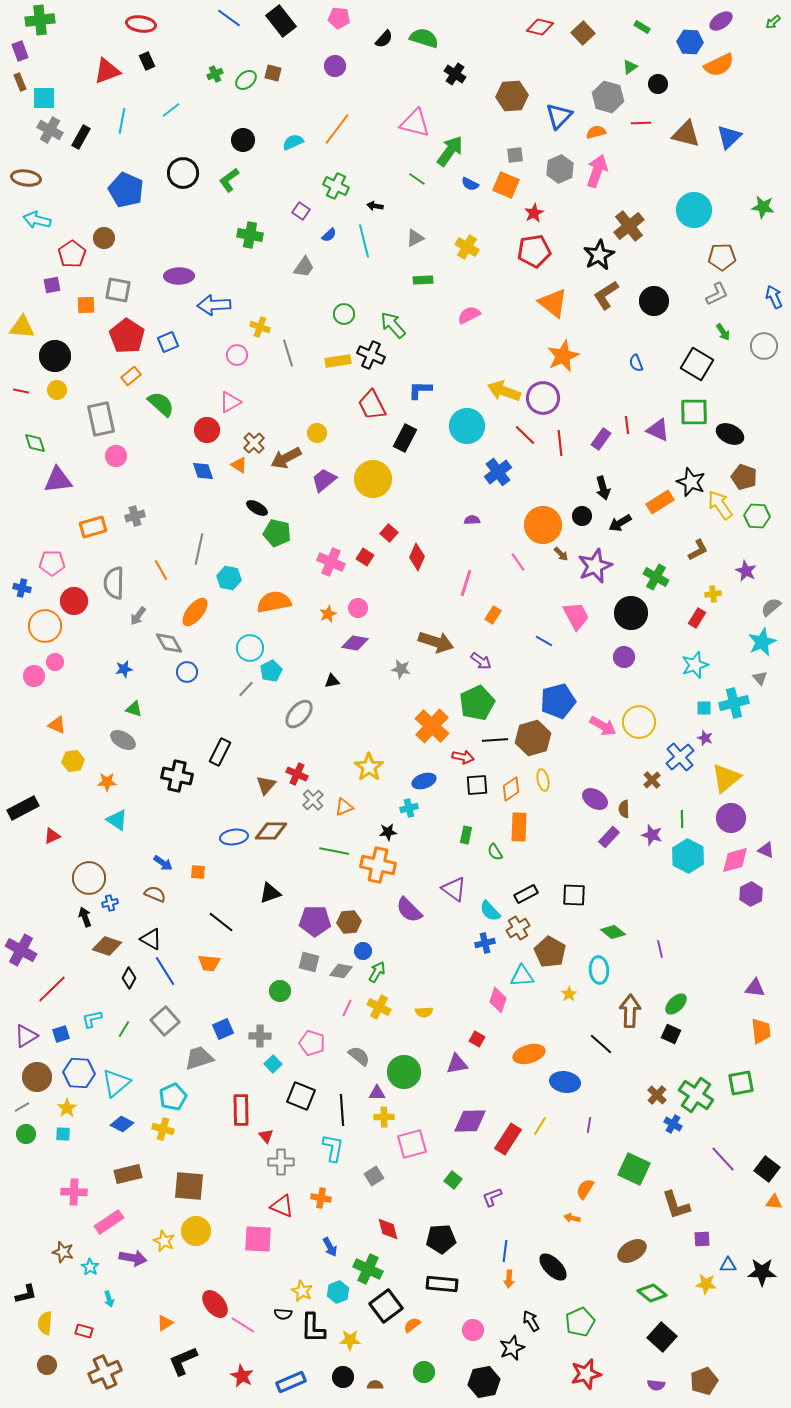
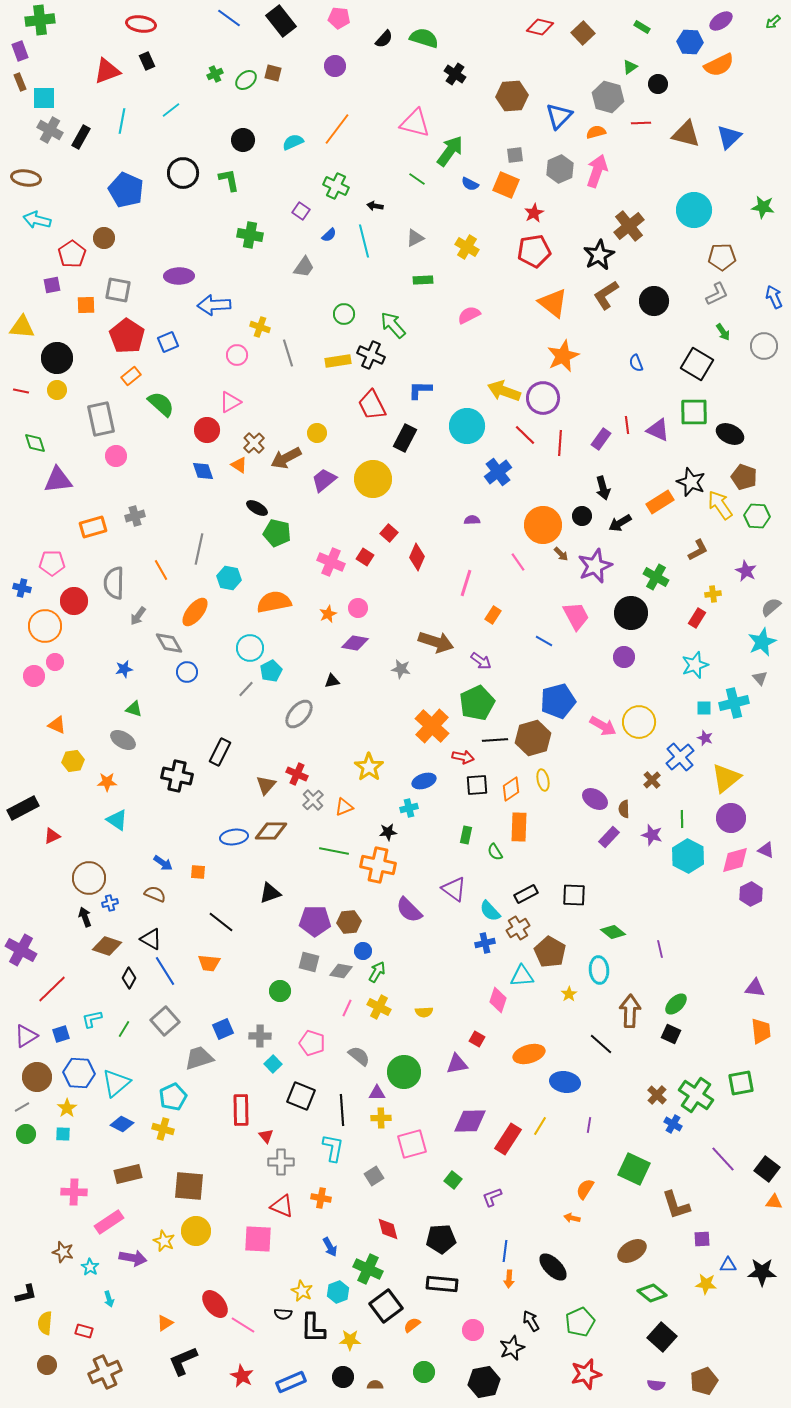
green L-shape at (229, 180): rotated 115 degrees clockwise
black circle at (55, 356): moved 2 px right, 2 px down
red line at (560, 443): rotated 10 degrees clockwise
yellow cross at (384, 1117): moved 3 px left, 1 px down
